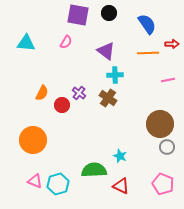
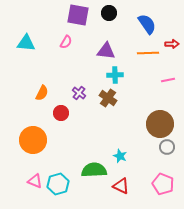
purple triangle: rotated 30 degrees counterclockwise
red circle: moved 1 px left, 8 px down
